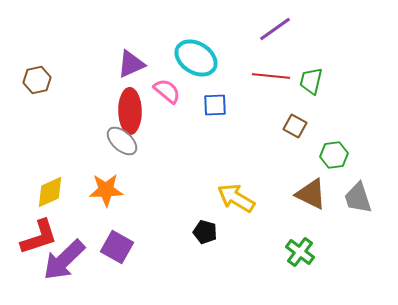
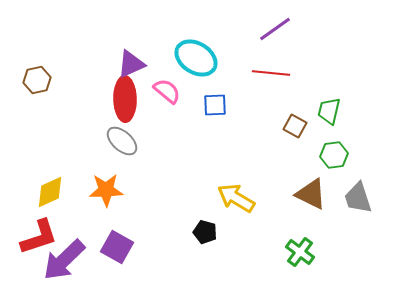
red line: moved 3 px up
green trapezoid: moved 18 px right, 30 px down
red ellipse: moved 5 px left, 12 px up
